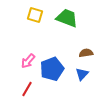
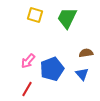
green trapezoid: rotated 85 degrees counterclockwise
blue triangle: rotated 24 degrees counterclockwise
